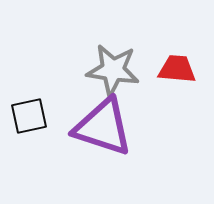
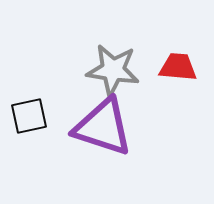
red trapezoid: moved 1 px right, 2 px up
